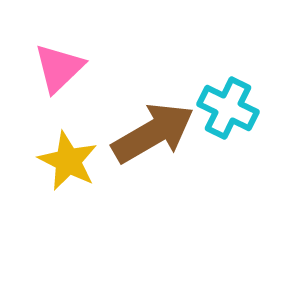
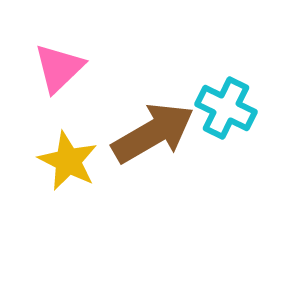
cyan cross: moved 2 px left
